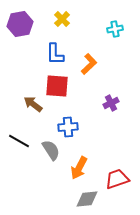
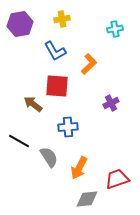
yellow cross: rotated 35 degrees clockwise
blue L-shape: moved 3 px up; rotated 30 degrees counterclockwise
gray semicircle: moved 2 px left, 7 px down
